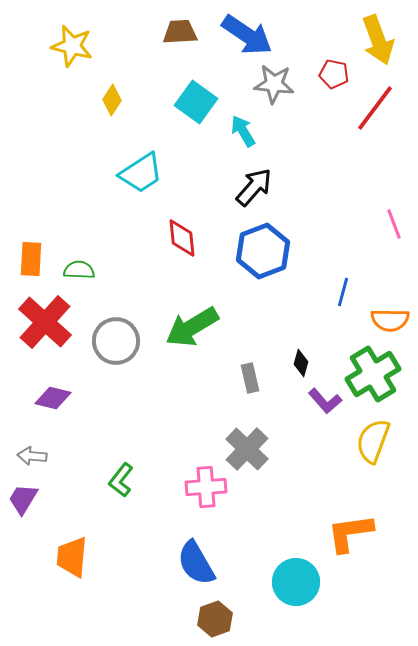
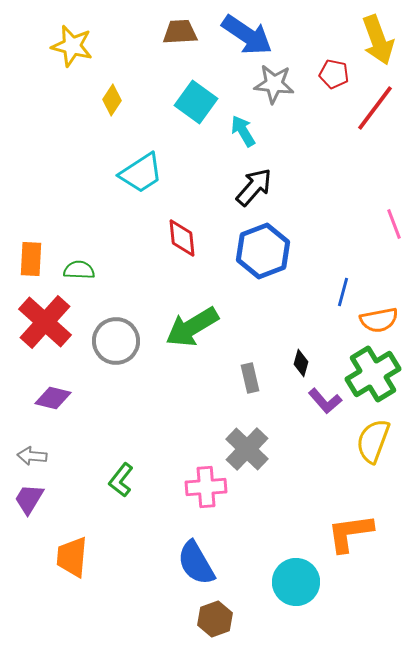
orange semicircle: moved 11 px left; rotated 12 degrees counterclockwise
purple trapezoid: moved 6 px right
